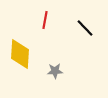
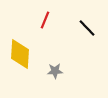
red line: rotated 12 degrees clockwise
black line: moved 2 px right
